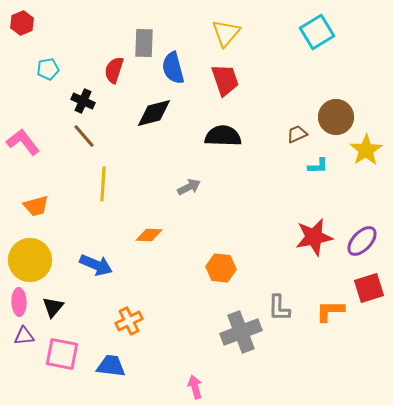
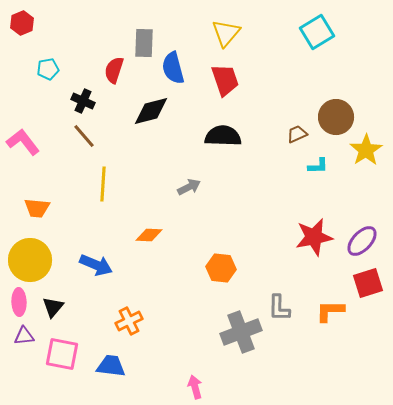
black diamond: moved 3 px left, 2 px up
orange trapezoid: moved 1 px right, 2 px down; rotated 20 degrees clockwise
red square: moved 1 px left, 5 px up
